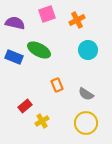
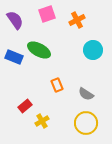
purple semicircle: moved 3 px up; rotated 42 degrees clockwise
cyan circle: moved 5 px right
